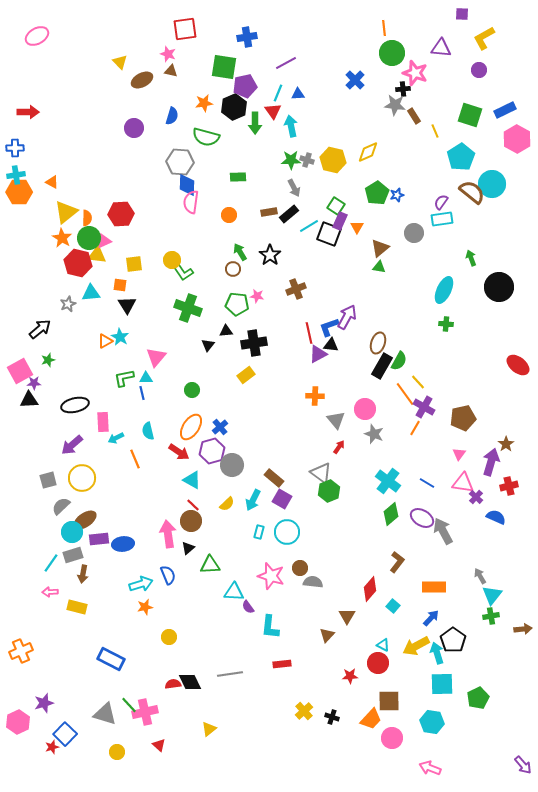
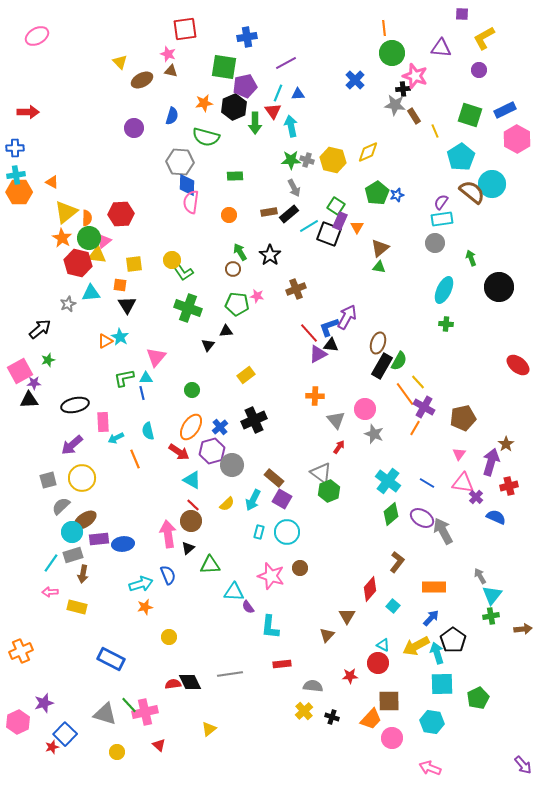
pink star at (415, 73): moved 3 px down
green rectangle at (238, 177): moved 3 px left, 1 px up
gray circle at (414, 233): moved 21 px right, 10 px down
pink triangle at (104, 241): rotated 14 degrees counterclockwise
red line at (309, 333): rotated 30 degrees counterclockwise
black cross at (254, 343): moved 77 px down; rotated 15 degrees counterclockwise
gray semicircle at (313, 582): moved 104 px down
